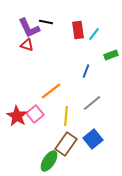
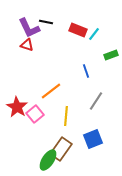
red rectangle: rotated 60 degrees counterclockwise
blue line: rotated 40 degrees counterclockwise
gray line: moved 4 px right, 2 px up; rotated 18 degrees counterclockwise
red star: moved 9 px up
blue square: rotated 18 degrees clockwise
brown rectangle: moved 5 px left, 5 px down
green ellipse: moved 1 px left, 1 px up
